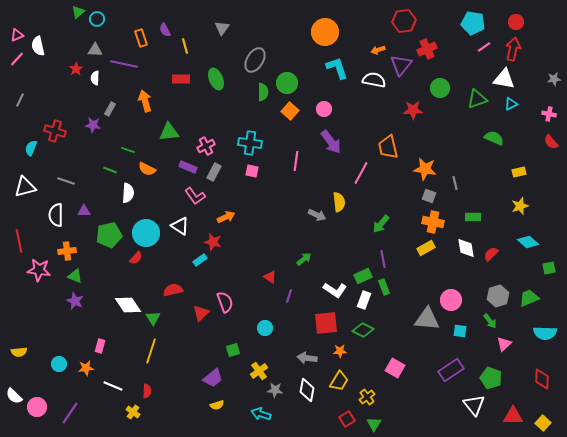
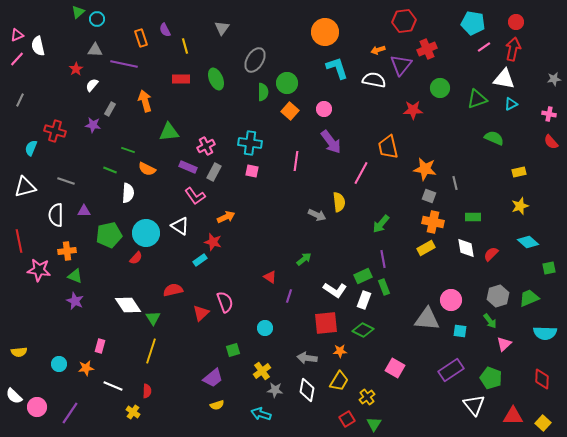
white semicircle at (95, 78): moved 3 px left, 7 px down; rotated 40 degrees clockwise
yellow cross at (259, 371): moved 3 px right
